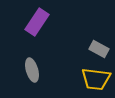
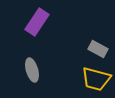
gray rectangle: moved 1 px left
yellow trapezoid: rotated 8 degrees clockwise
